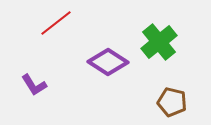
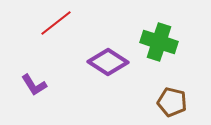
green cross: rotated 33 degrees counterclockwise
